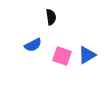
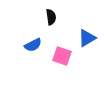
blue triangle: moved 17 px up
